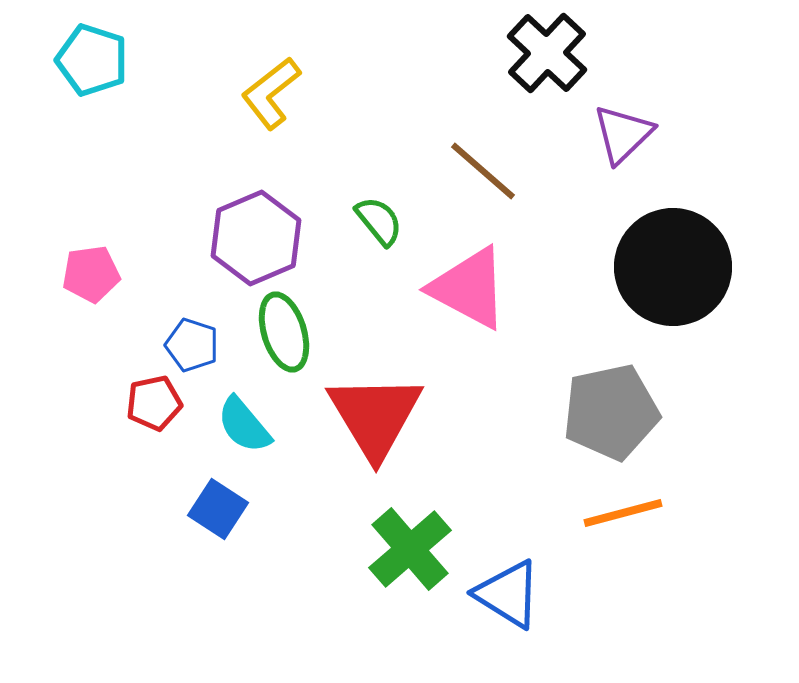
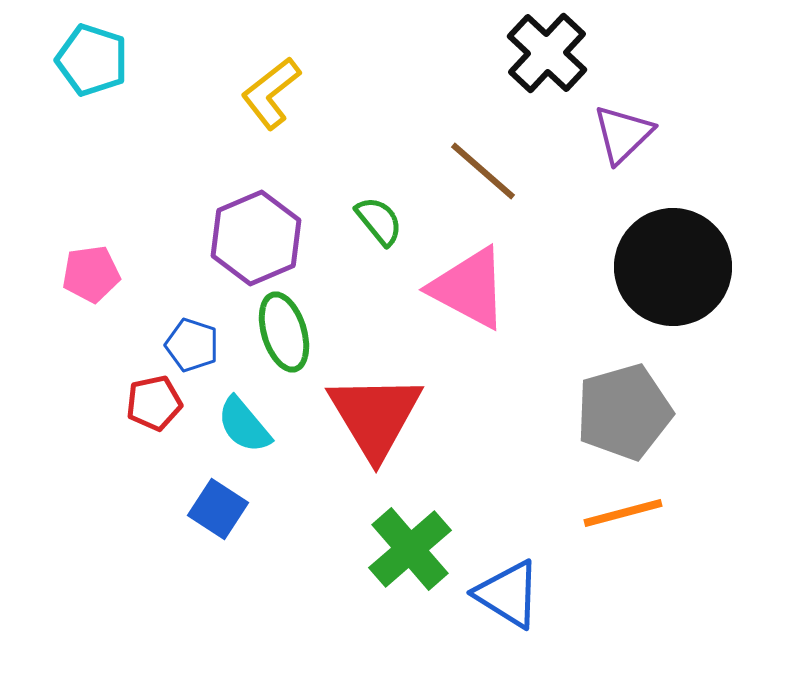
gray pentagon: moved 13 px right; rotated 4 degrees counterclockwise
